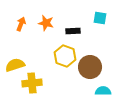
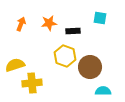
orange star: moved 3 px right; rotated 21 degrees counterclockwise
